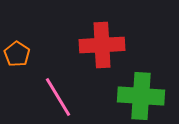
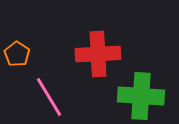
red cross: moved 4 px left, 9 px down
pink line: moved 9 px left
